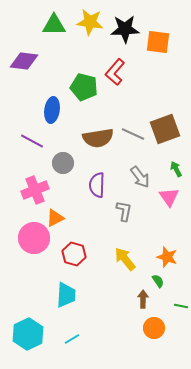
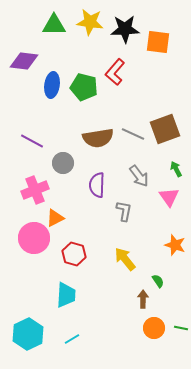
blue ellipse: moved 25 px up
gray arrow: moved 1 px left, 1 px up
orange star: moved 8 px right, 12 px up
green line: moved 22 px down
